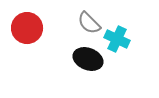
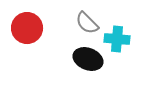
gray semicircle: moved 2 px left
cyan cross: rotated 20 degrees counterclockwise
